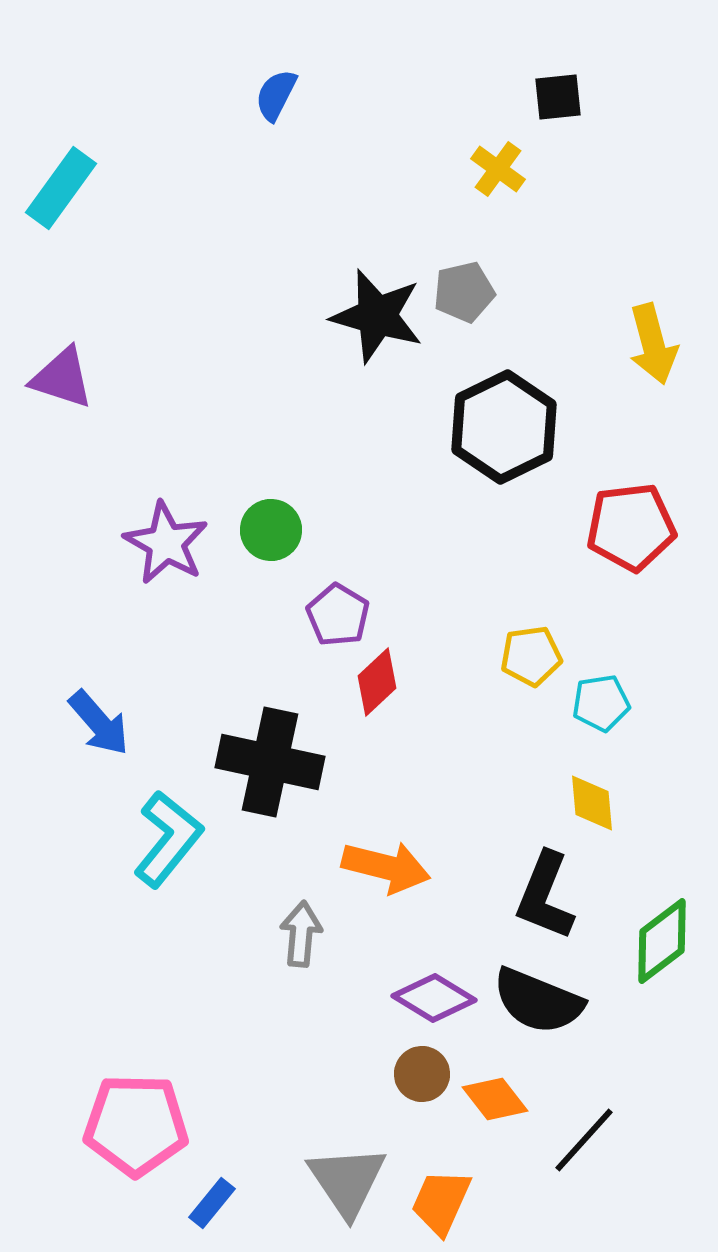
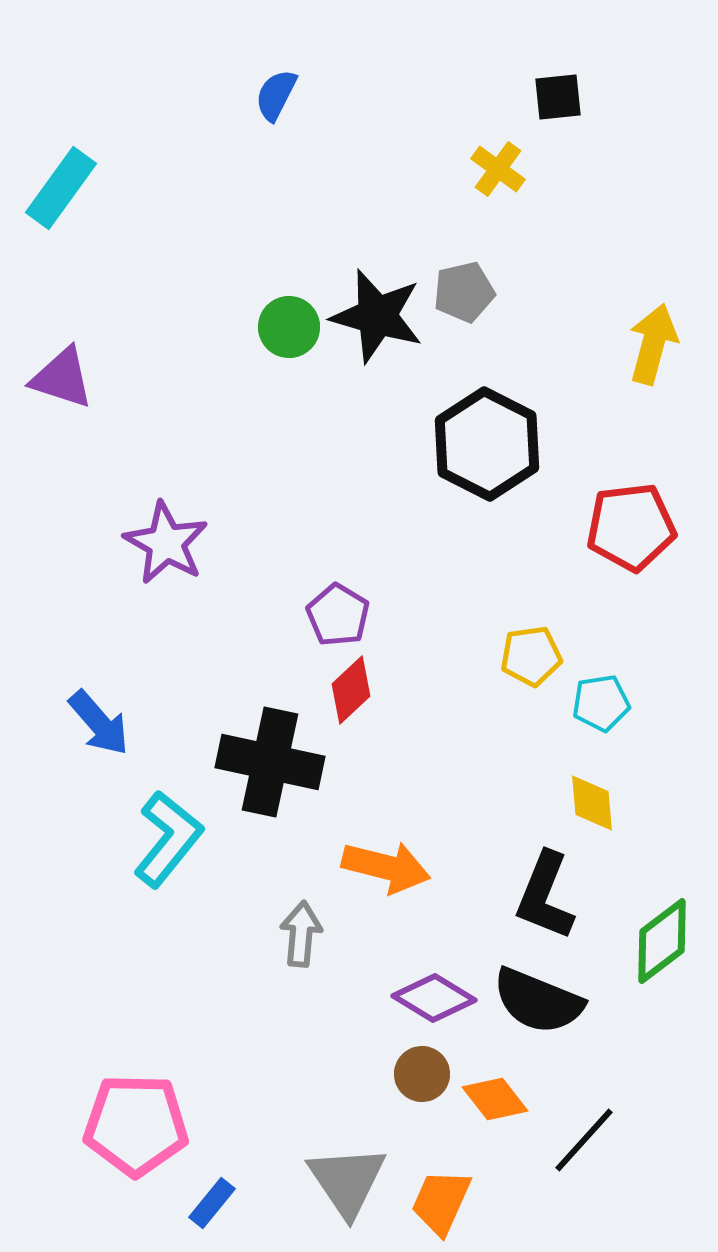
yellow arrow: rotated 150 degrees counterclockwise
black hexagon: moved 17 px left, 17 px down; rotated 7 degrees counterclockwise
green circle: moved 18 px right, 203 px up
red diamond: moved 26 px left, 8 px down
